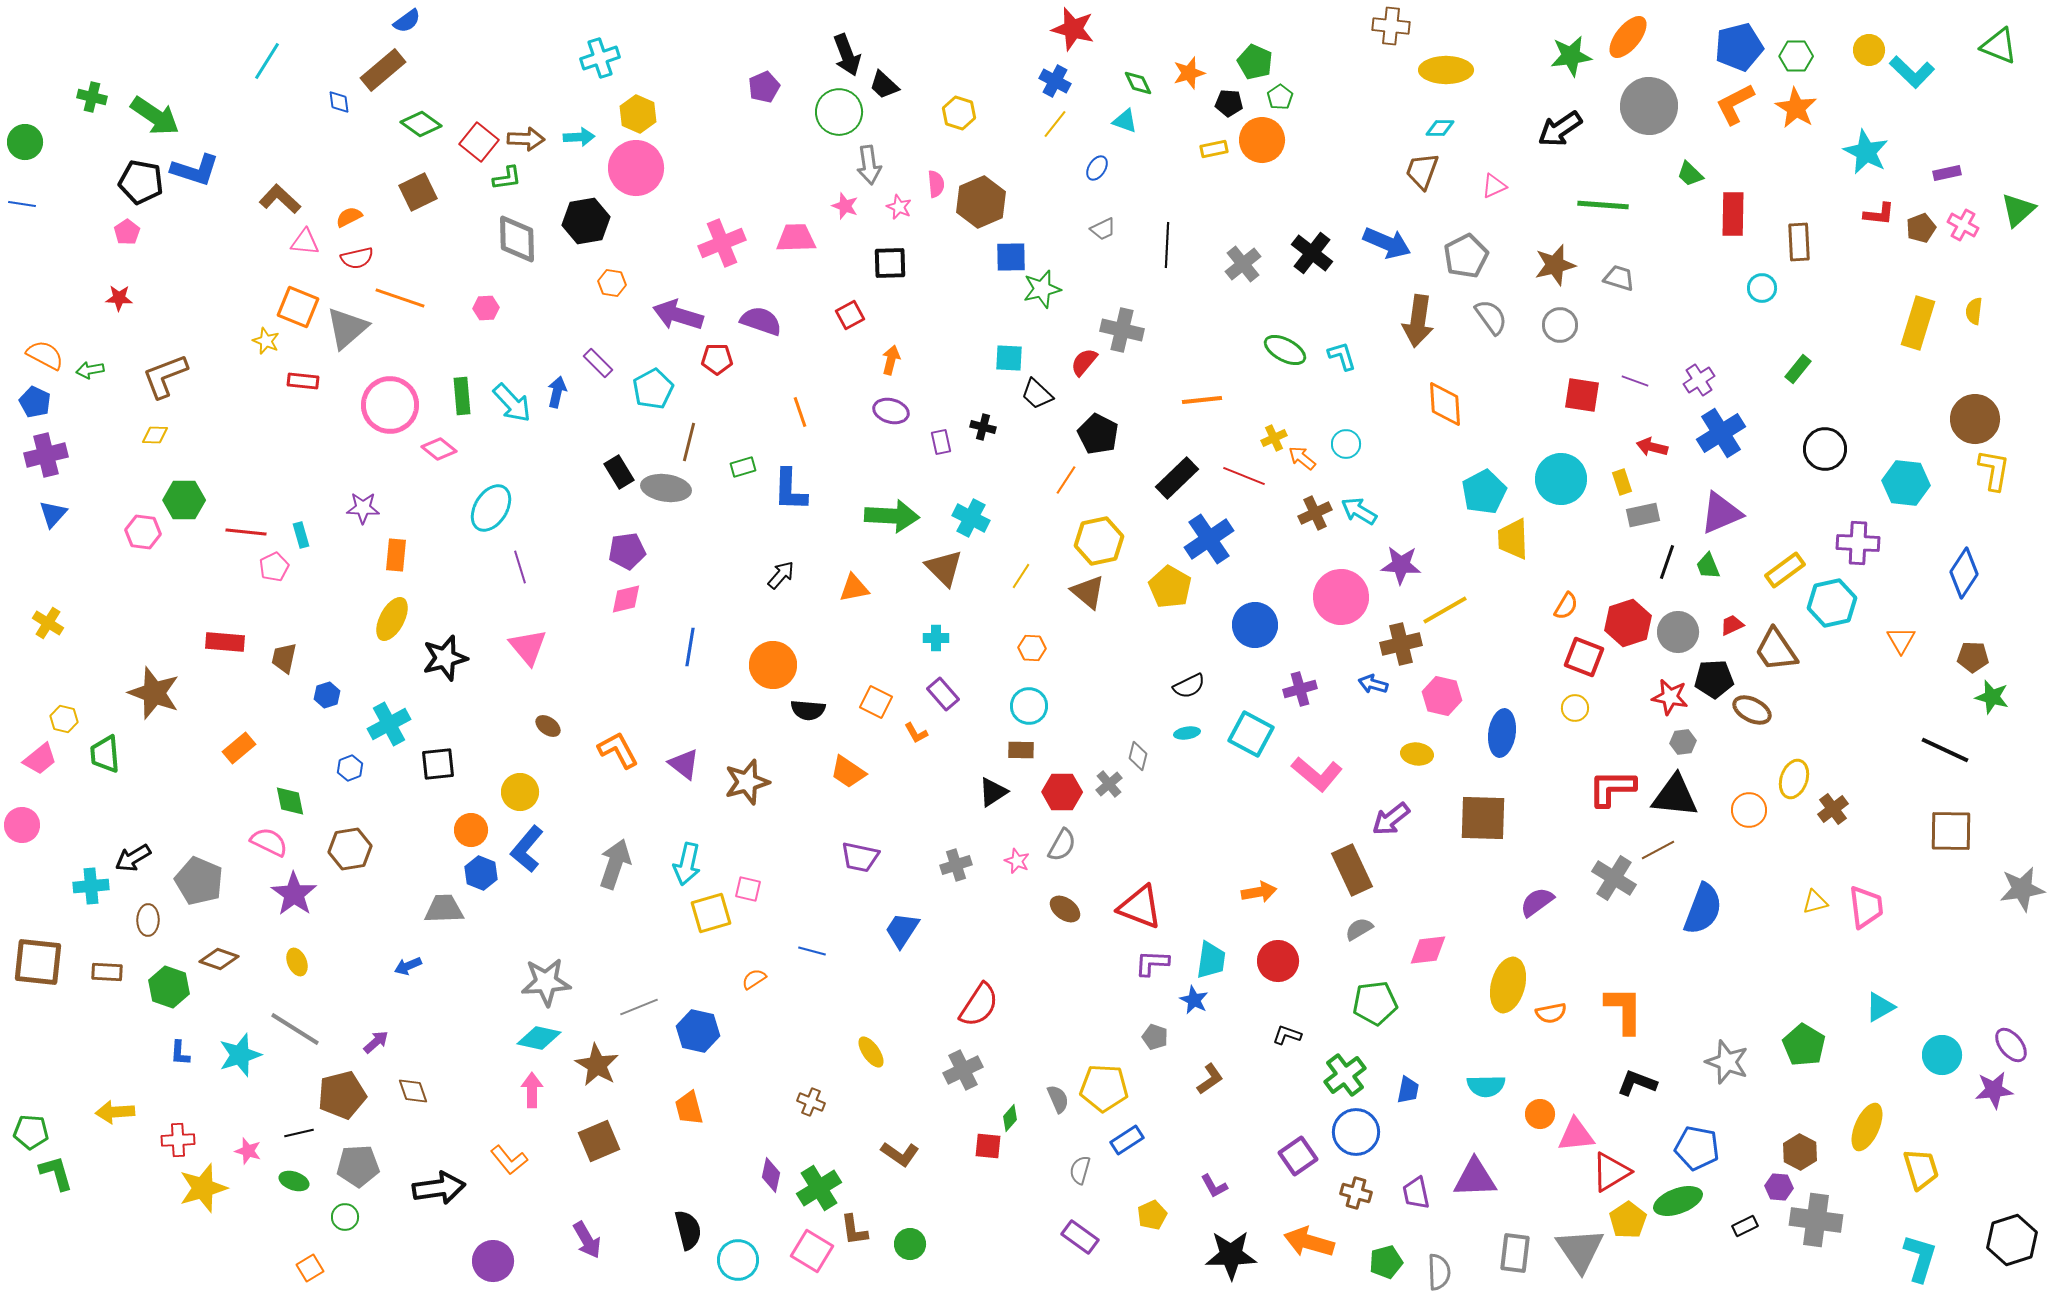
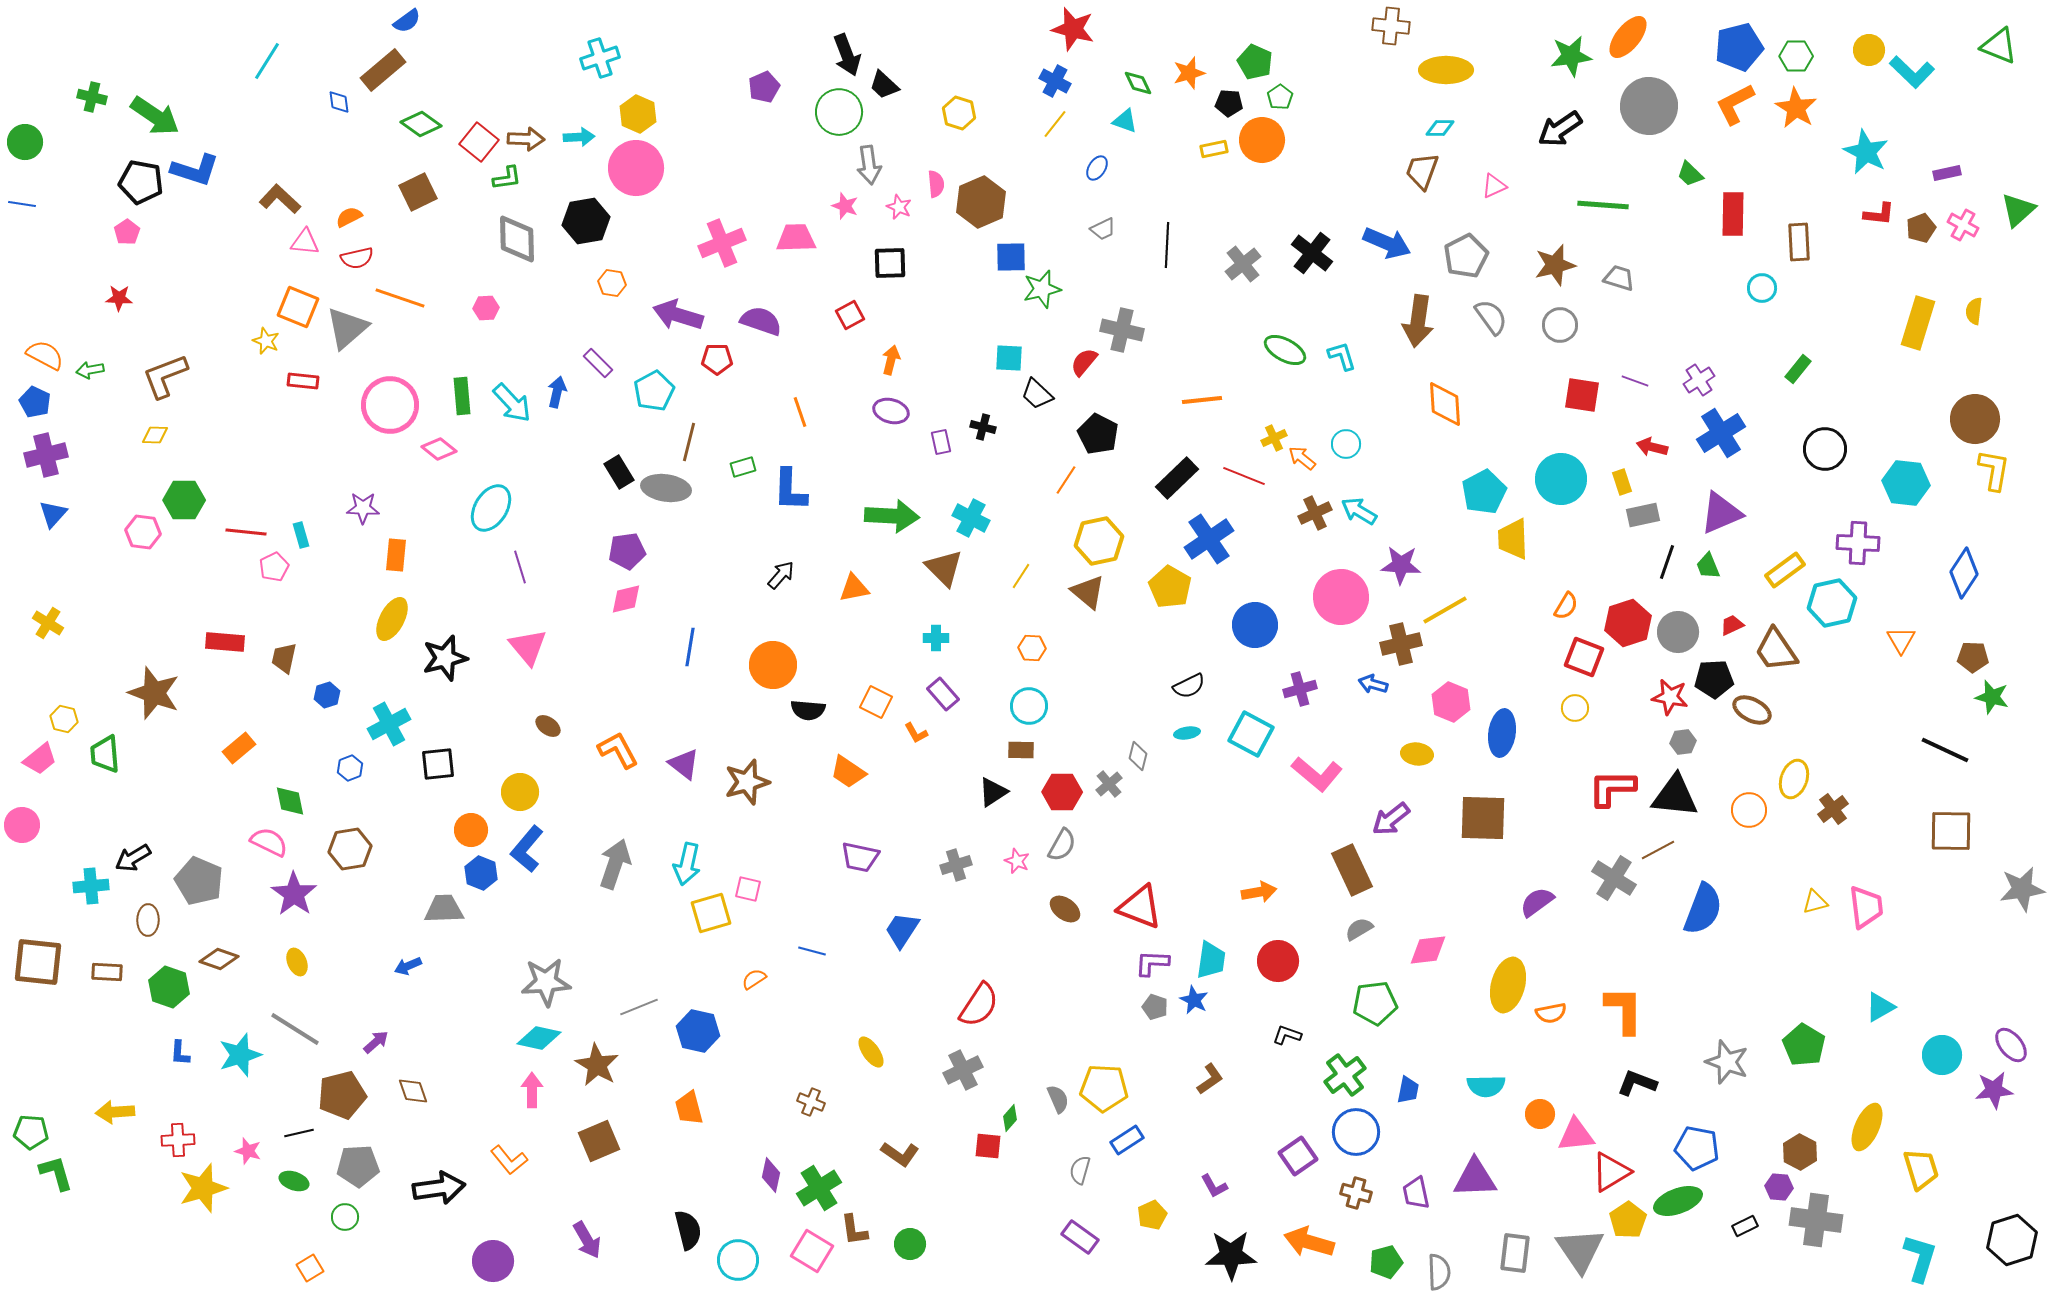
cyan pentagon at (653, 389): moved 1 px right, 2 px down
pink hexagon at (1442, 696): moved 9 px right, 6 px down; rotated 9 degrees clockwise
gray pentagon at (1155, 1037): moved 30 px up
